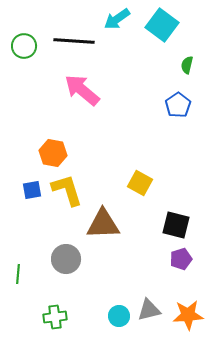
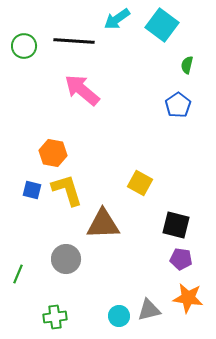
blue square: rotated 24 degrees clockwise
purple pentagon: rotated 25 degrees clockwise
green line: rotated 18 degrees clockwise
orange star: moved 17 px up; rotated 12 degrees clockwise
